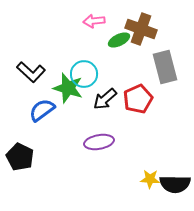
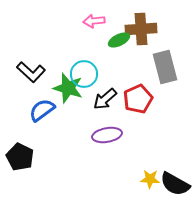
brown cross: rotated 24 degrees counterclockwise
purple ellipse: moved 8 px right, 7 px up
black semicircle: rotated 28 degrees clockwise
